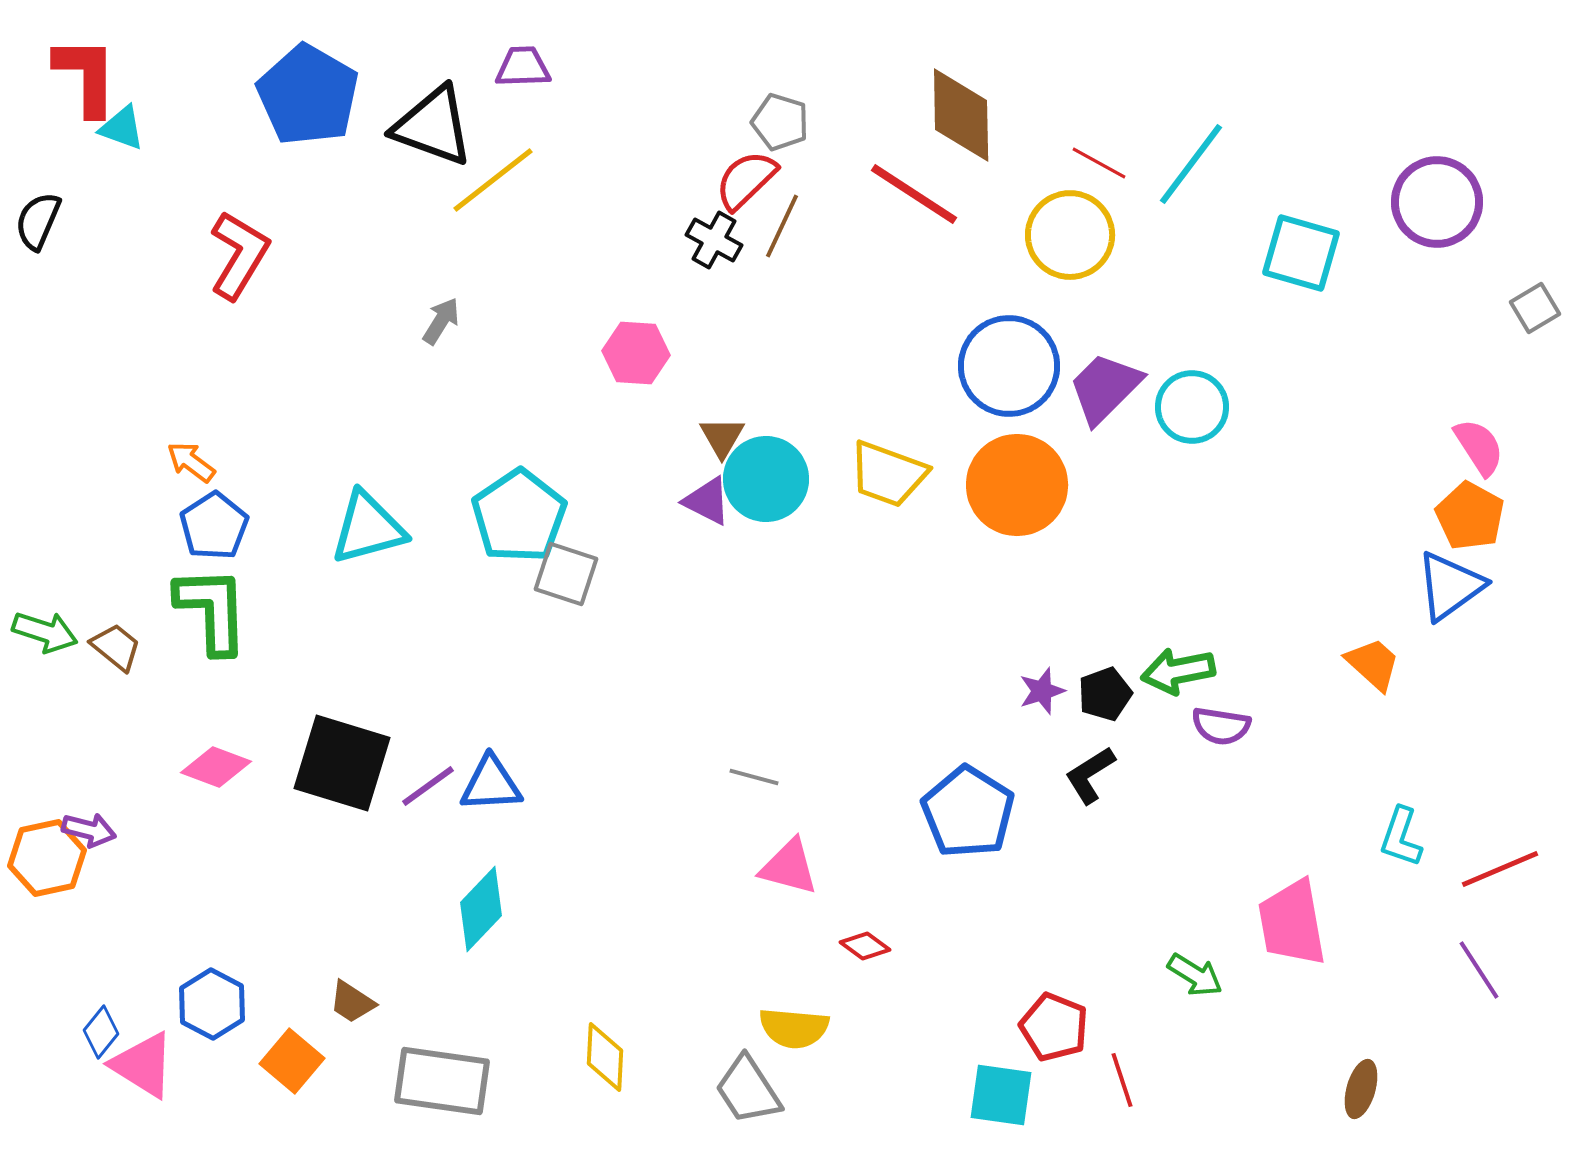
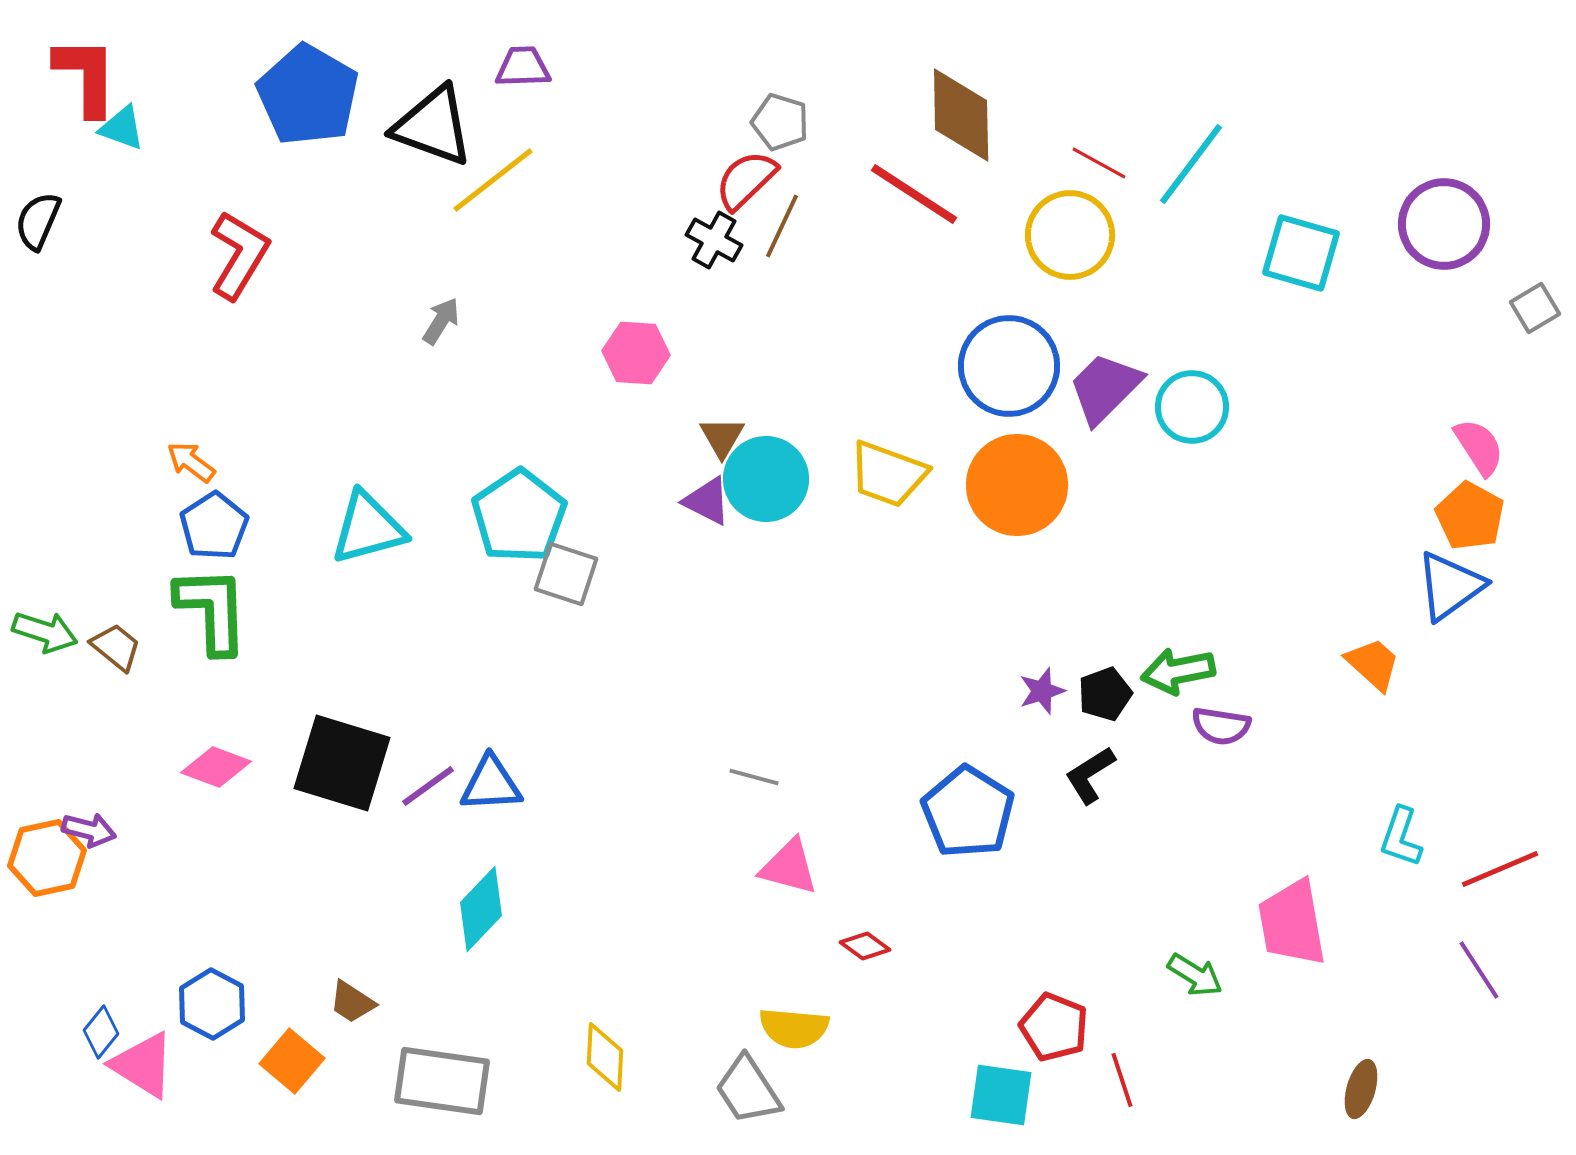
purple circle at (1437, 202): moved 7 px right, 22 px down
